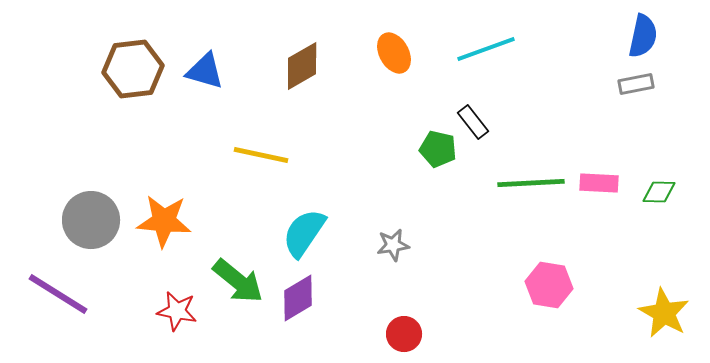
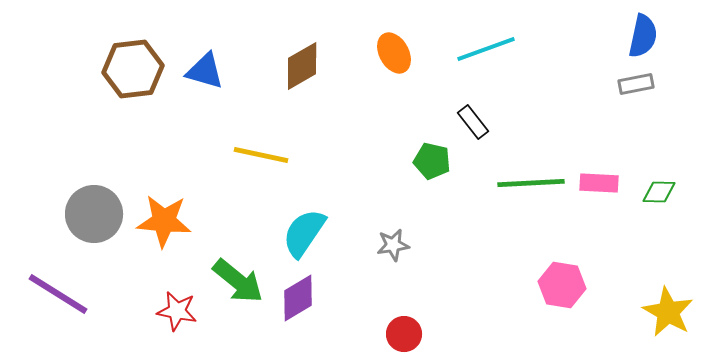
green pentagon: moved 6 px left, 12 px down
gray circle: moved 3 px right, 6 px up
pink hexagon: moved 13 px right
yellow star: moved 4 px right, 1 px up
